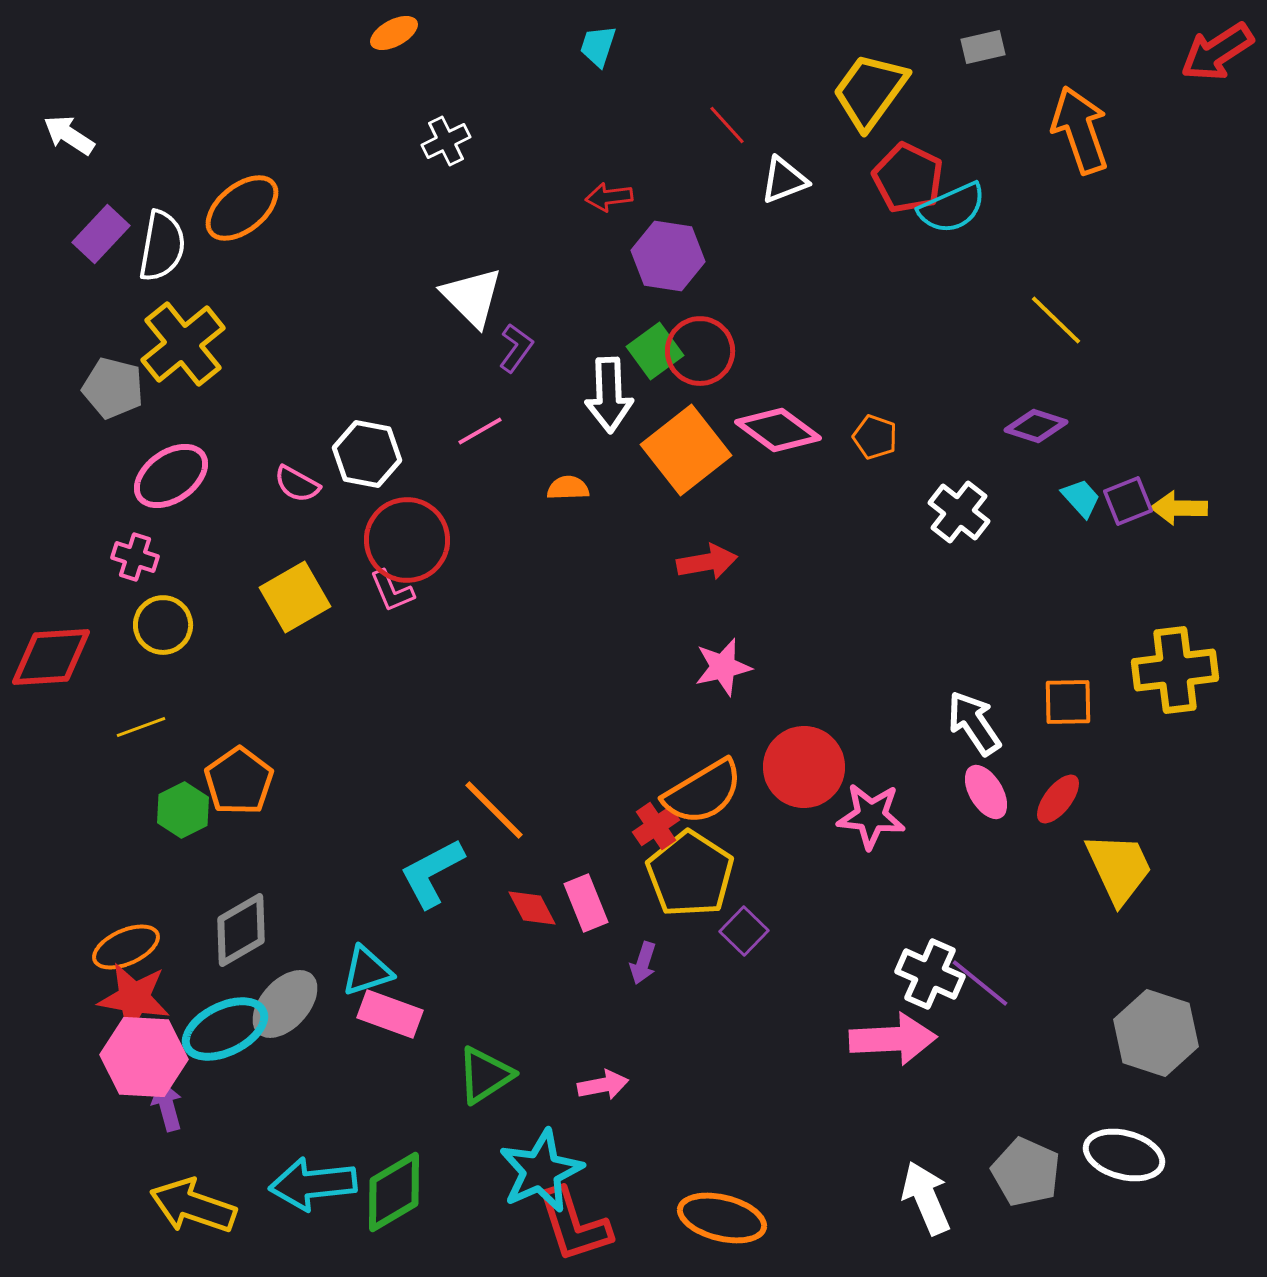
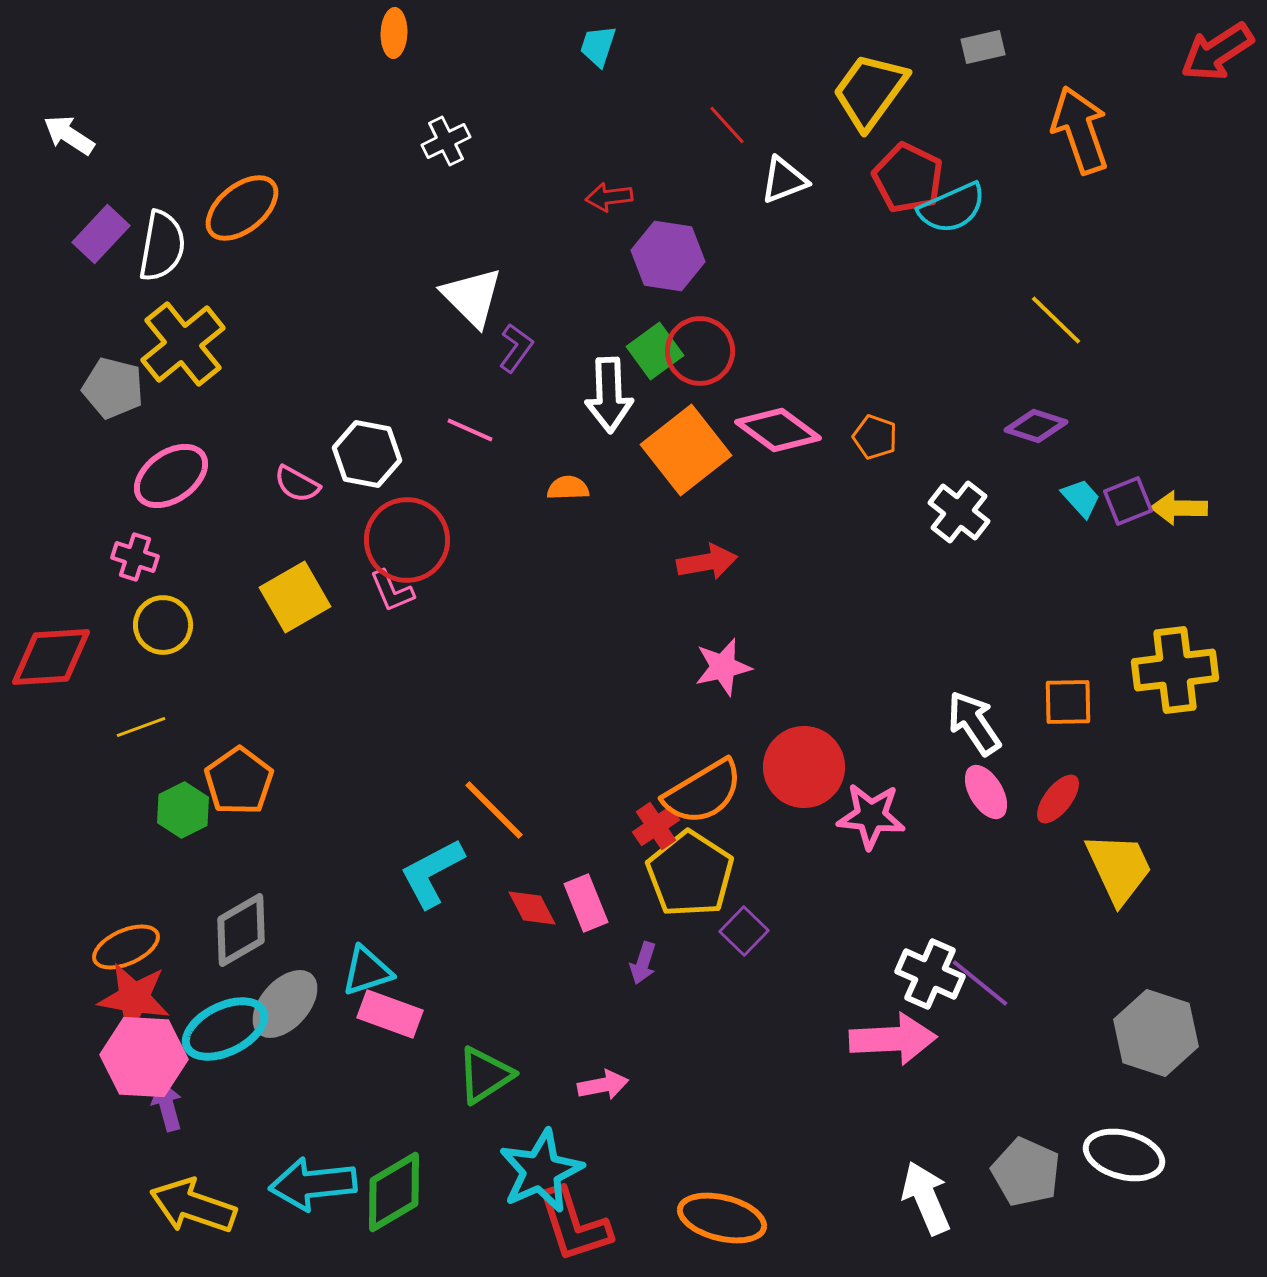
orange ellipse at (394, 33): rotated 60 degrees counterclockwise
pink line at (480, 431): moved 10 px left, 1 px up; rotated 54 degrees clockwise
